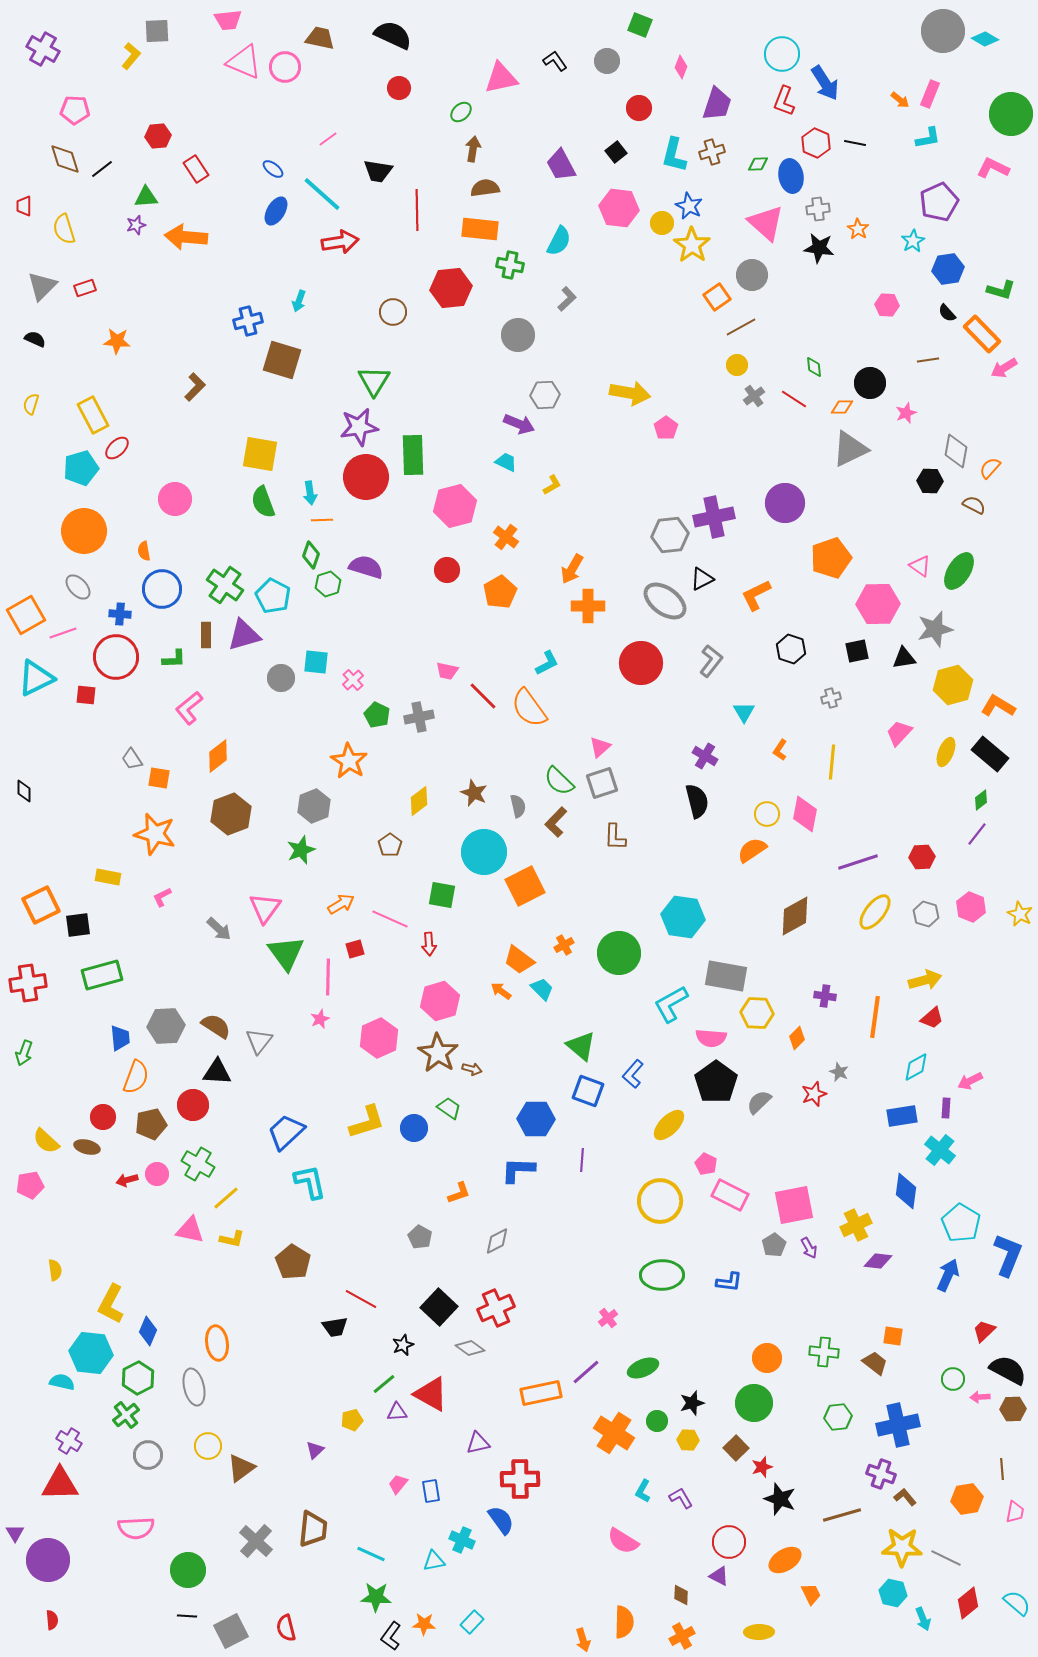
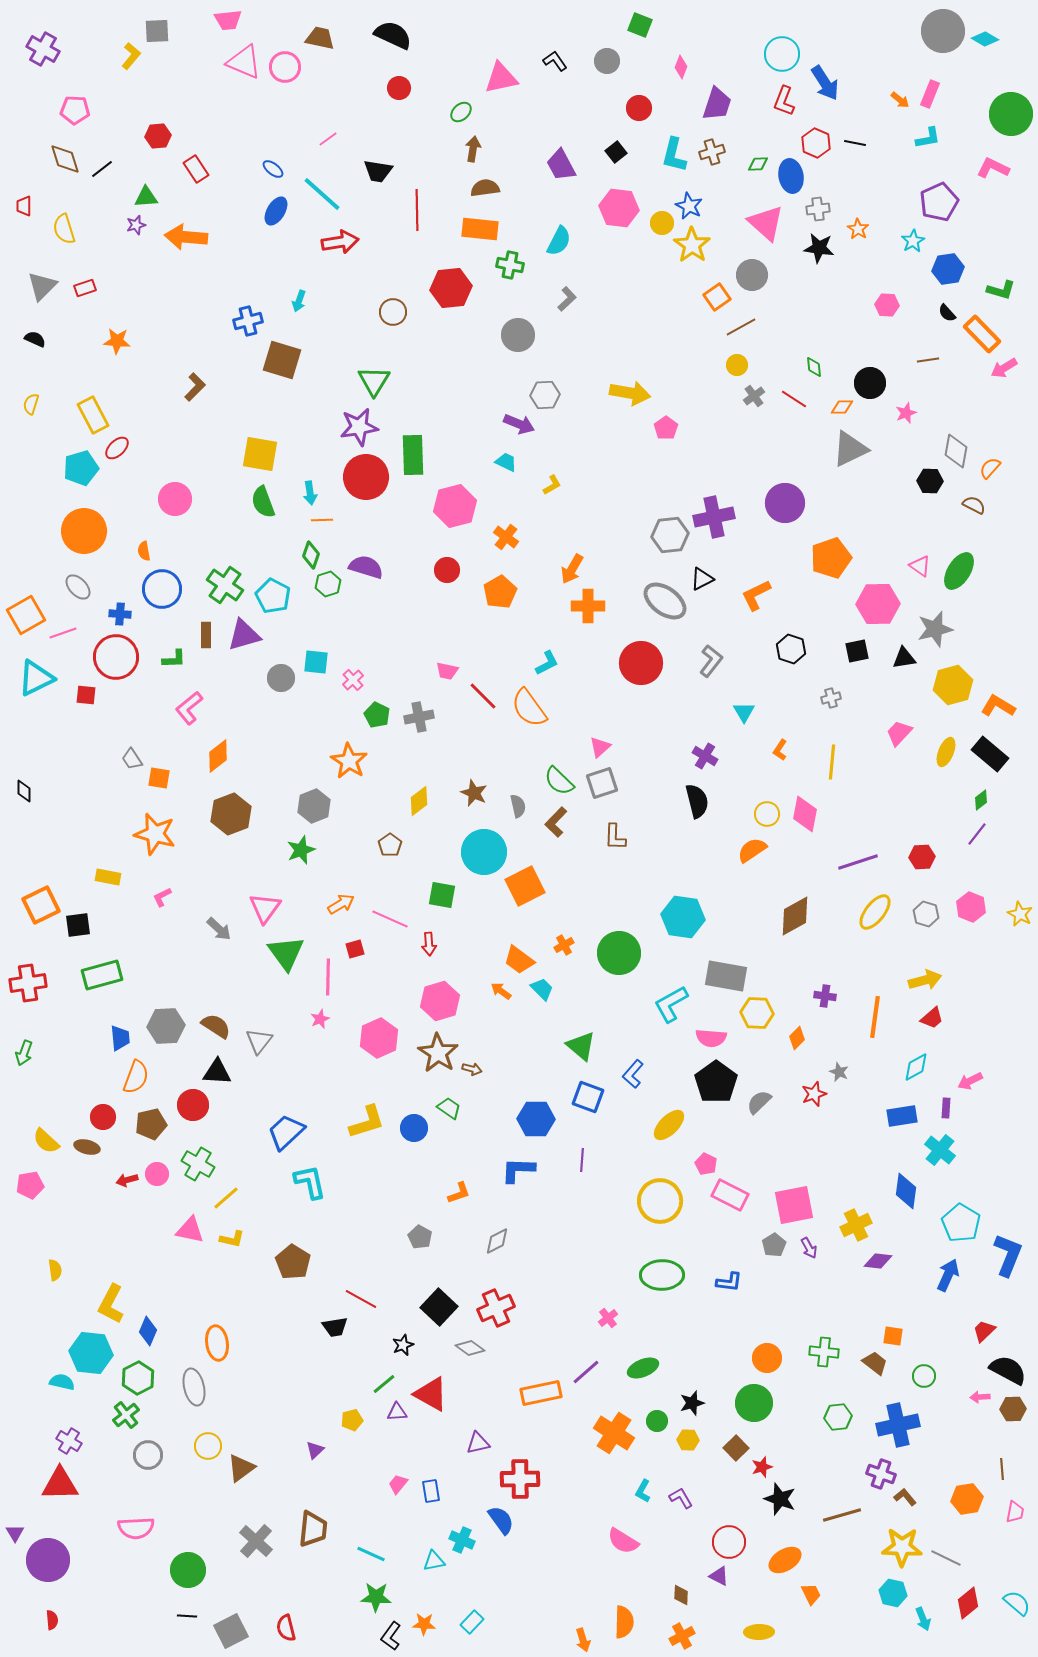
blue square at (588, 1091): moved 6 px down
green circle at (953, 1379): moved 29 px left, 3 px up
